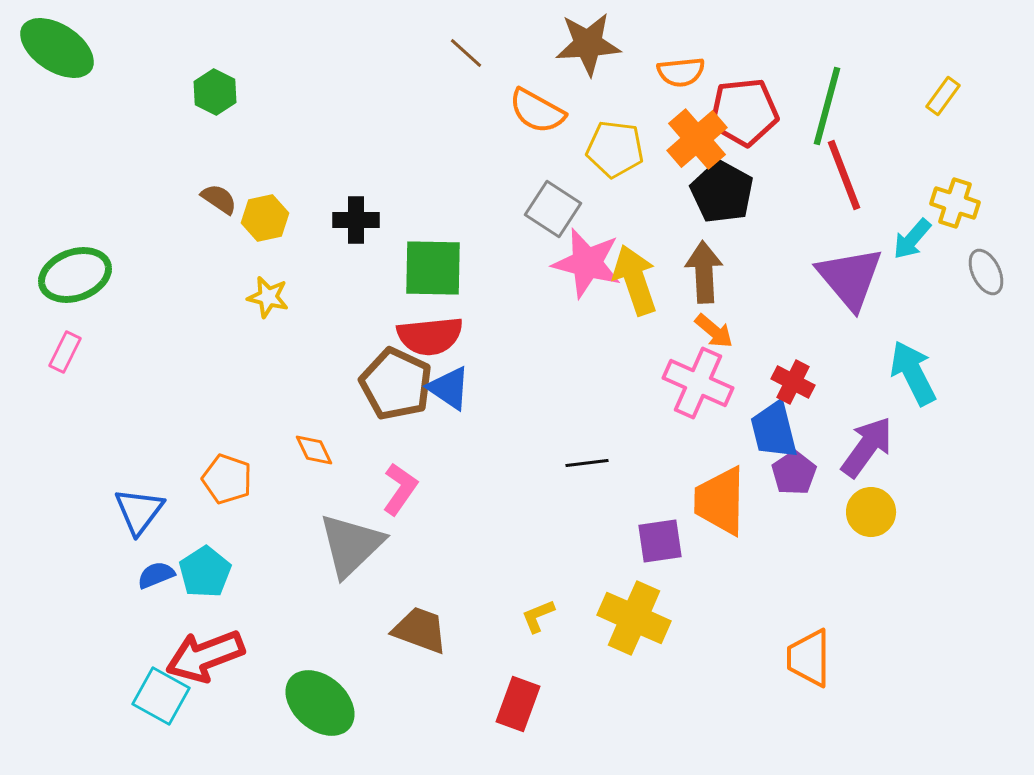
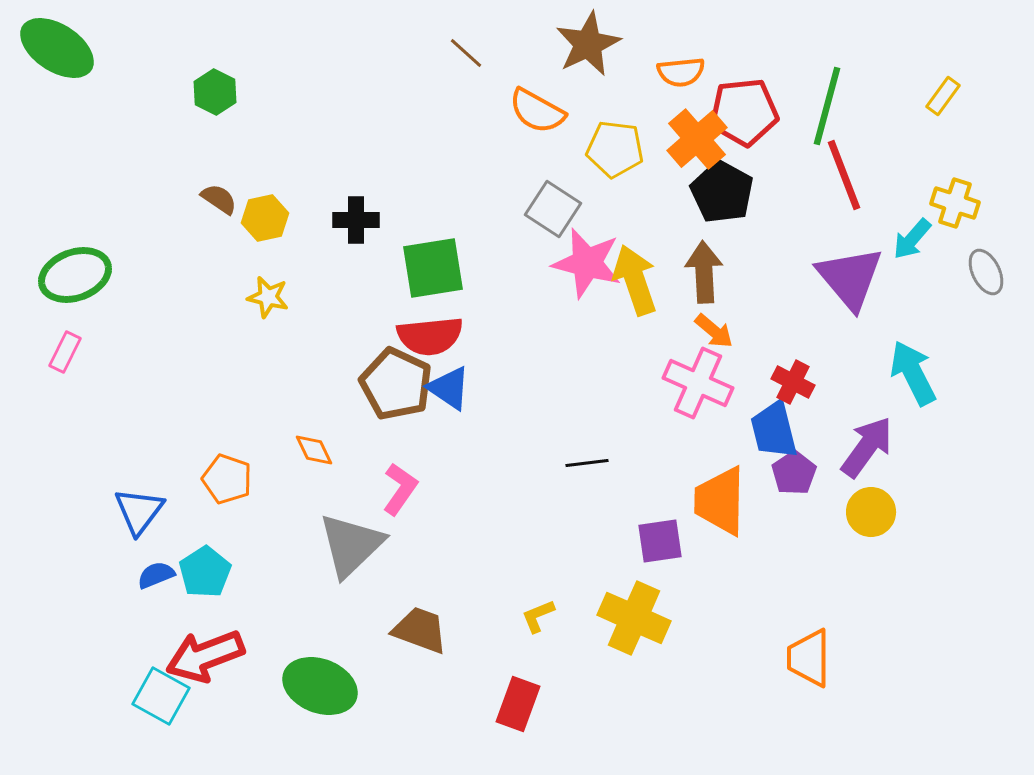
brown star at (588, 44): rotated 22 degrees counterclockwise
green square at (433, 268): rotated 10 degrees counterclockwise
green ellipse at (320, 703): moved 17 px up; rotated 20 degrees counterclockwise
